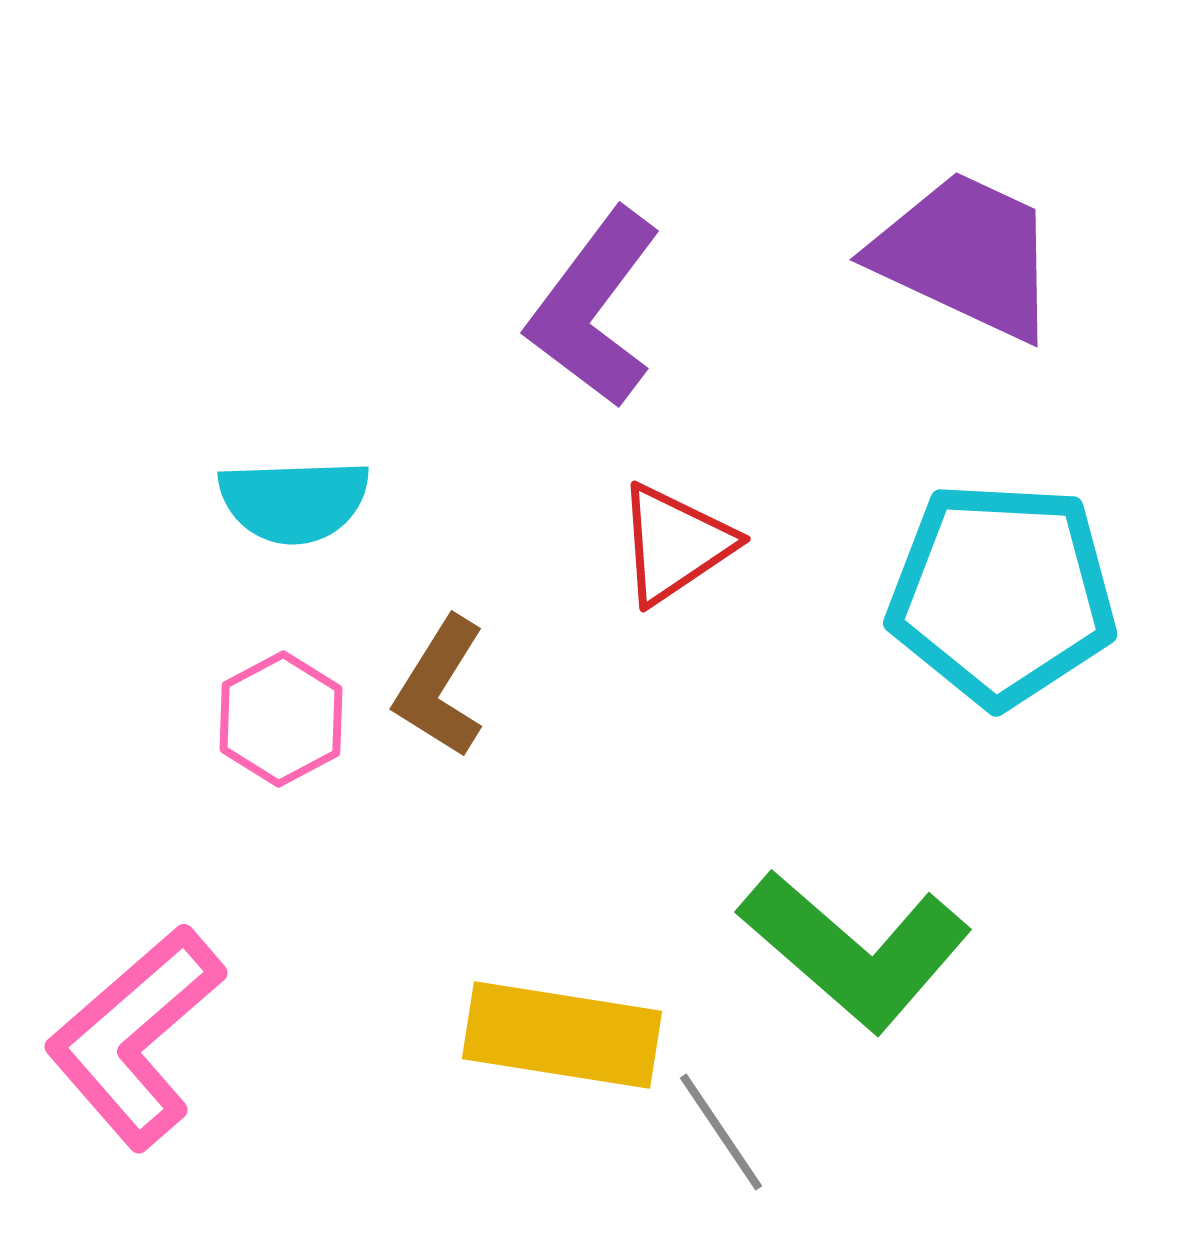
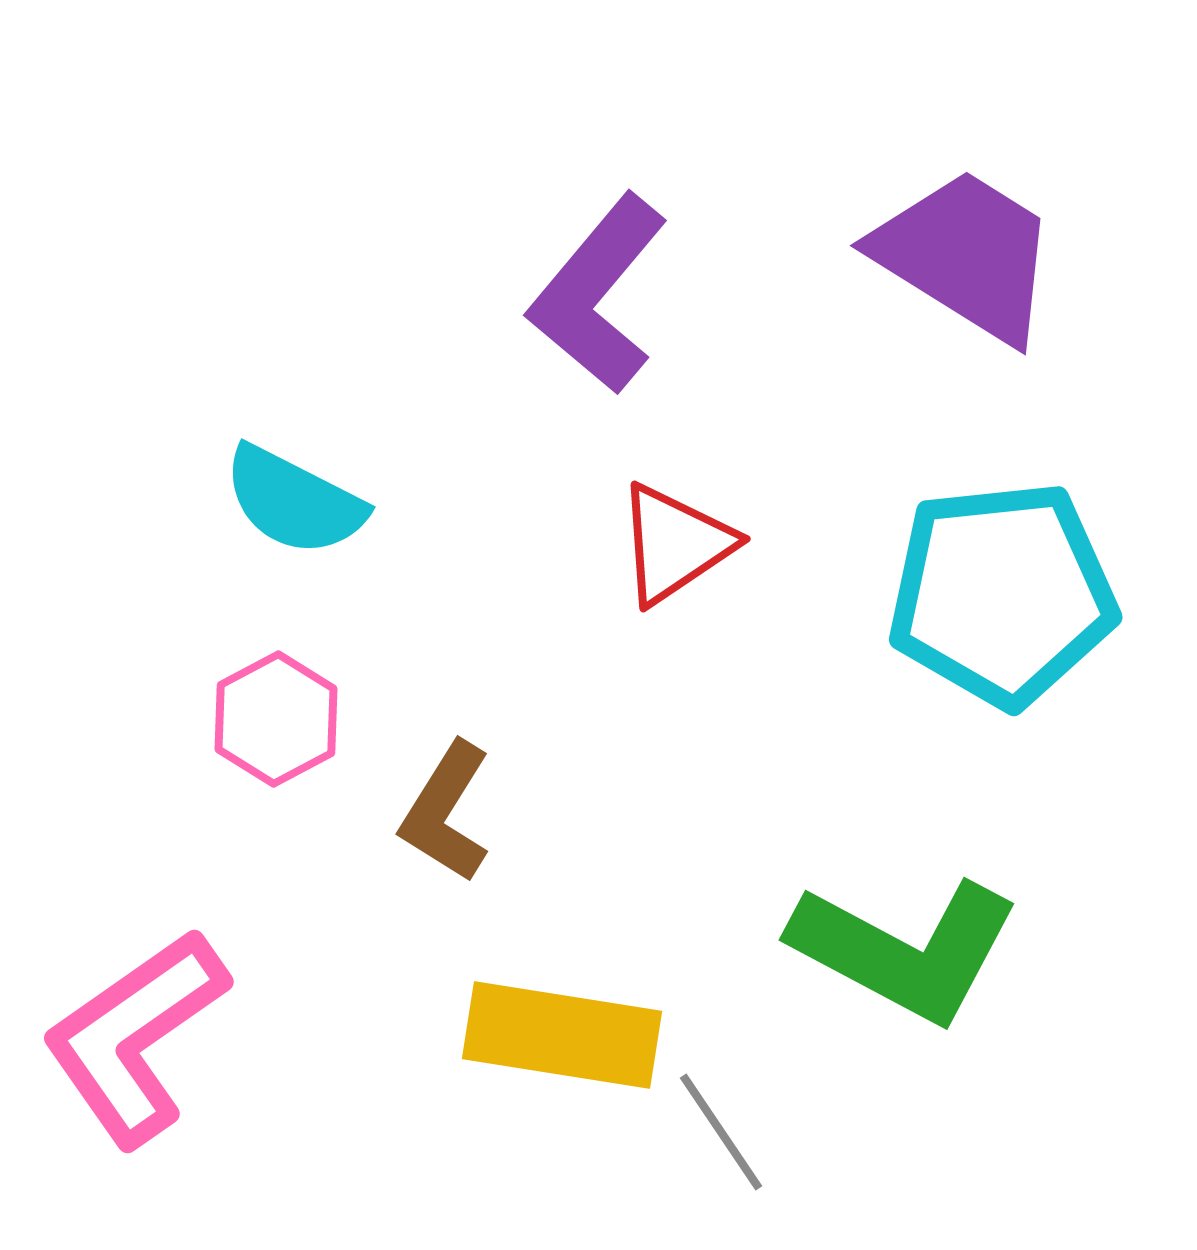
purple trapezoid: rotated 7 degrees clockwise
purple L-shape: moved 4 px right, 14 px up; rotated 3 degrees clockwise
cyan semicircle: rotated 29 degrees clockwise
cyan pentagon: rotated 9 degrees counterclockwise
brown L-shape: moved 6 px right, 125 px down
pink hexagon: moved 5 px left
green L-shape: moved 50 px right; rotated 13 degrees counterclockwise
pink L-shape: rotated 6 degrees clockwise
